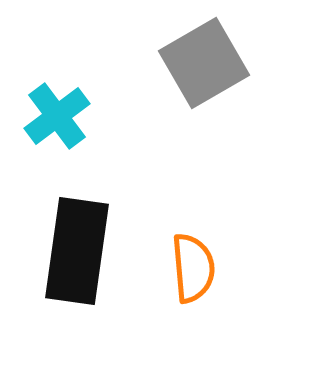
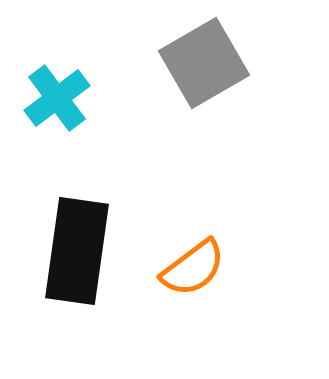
cyan cross: moved 18 px up
orange semicircle: rotated 58 degrees clockwise
